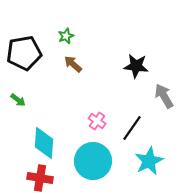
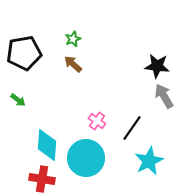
green star: moved 7 px right, 3 px down
black star: moved 21 px right
cyan diamond: moved 3 px right, 2 px down
cyan circle: moved 7 px left, 3 px up
red cross: moved 2 px right, 1 px down
